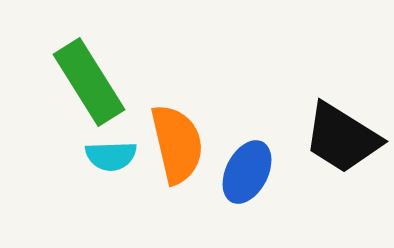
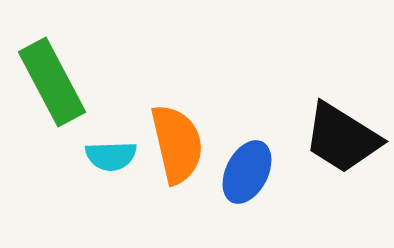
green rectangle: moved 37 px left; rotated 4 degrees clockwise
